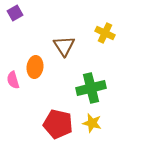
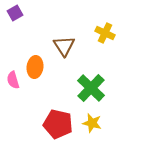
green cross: rotated 32 degrees counterclockwise
